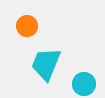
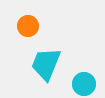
orange circle: moved 1 px right
